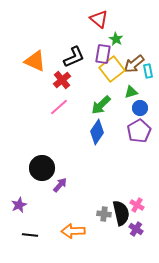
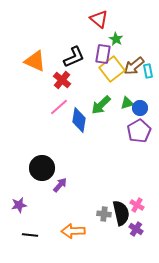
brown arrow: moved 2 px down
red cross: rotated 12 degrees counterclockwise
green triangle: moved 4 px left, 11 px down
blue diamond: moved 18 px left, 12 px up; rotated 25 degrees counterclockwise
purple star: rotated 14 degrees clockwise
